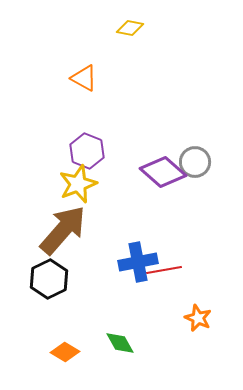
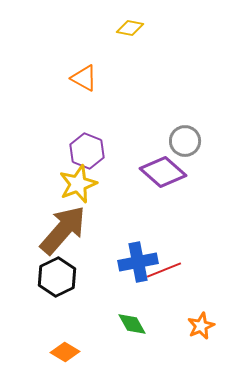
gray circle: moved 10 px left, 21 px up
red line: rotated 12 degrees counterclockwise
black hexagon: moved 8 px right, 2 px up
orange star: moved 3 px right, 8 px down; rotated 24 degrees clockwise
green diamond: moved 12 px right, 19 px up
